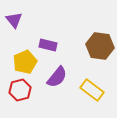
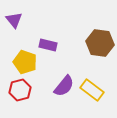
brown hexagon: moved 3 px up
yellow pentagon: rotated 30 degrees counterclockwise
purple semicircle: moved 7 px right, 9 px down
